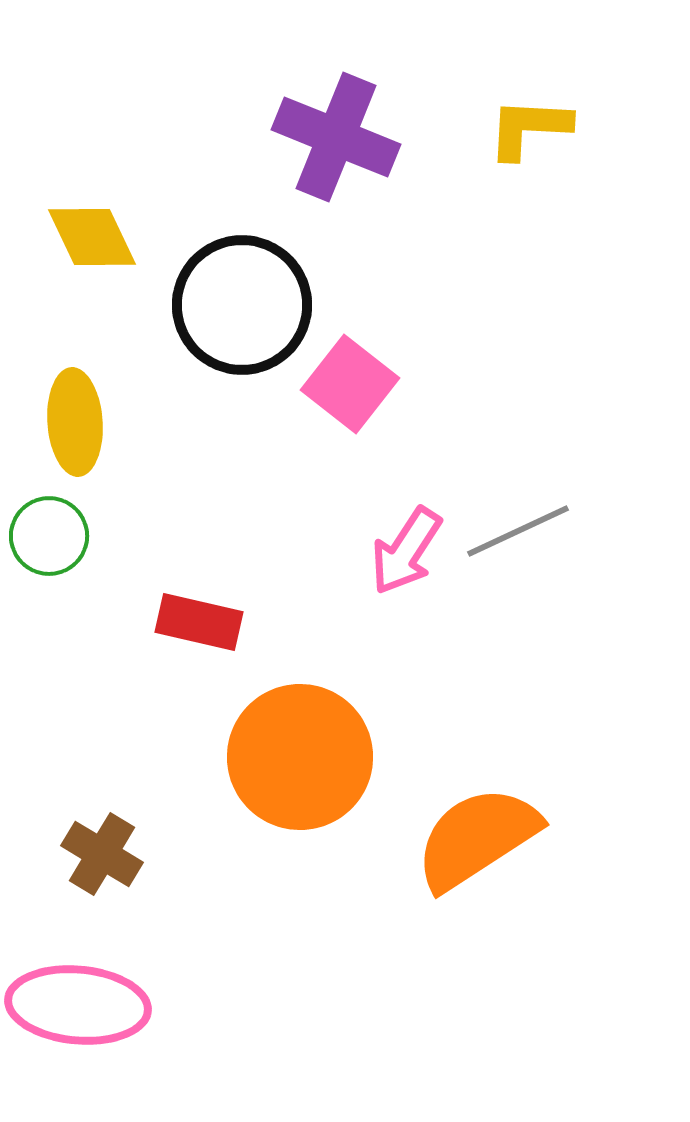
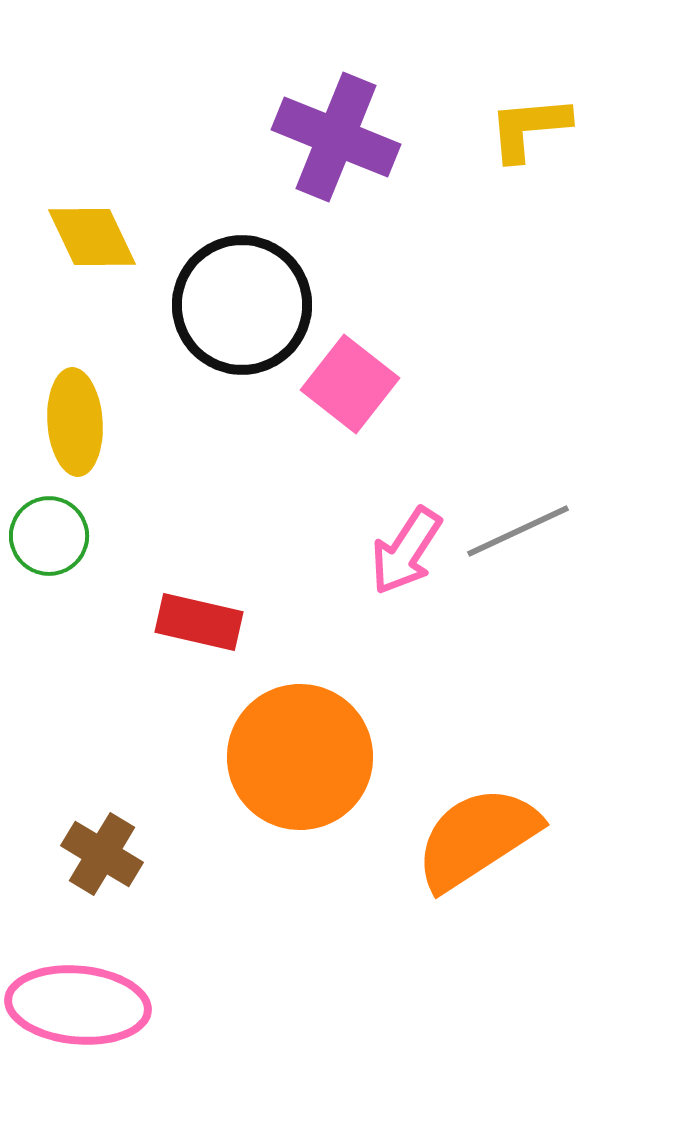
yellow L-shape: rotated 8 degrees counterclockwise
